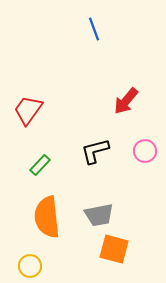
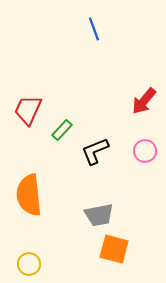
red arrow: moved 18 px right
red trapezoid: rotated 12 degrees counterclockwise
black L-shape: rotated 8 degrees counterclockwise
green rectangle: moved 22 px right, 35 px up
orange semicircle: moved 18 px left, 22 px up
yellow circle: moved 1 px left, 2 px up
